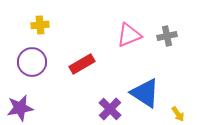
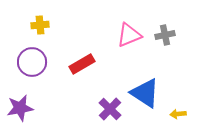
gray cross: moved 2 px left, 1 px up
yellow arrow: rotated 119 degrees clockwise
